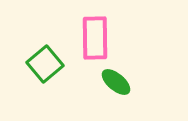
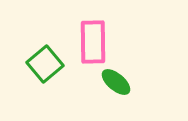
pink rectangle: moved 2 px left, 4 px down
